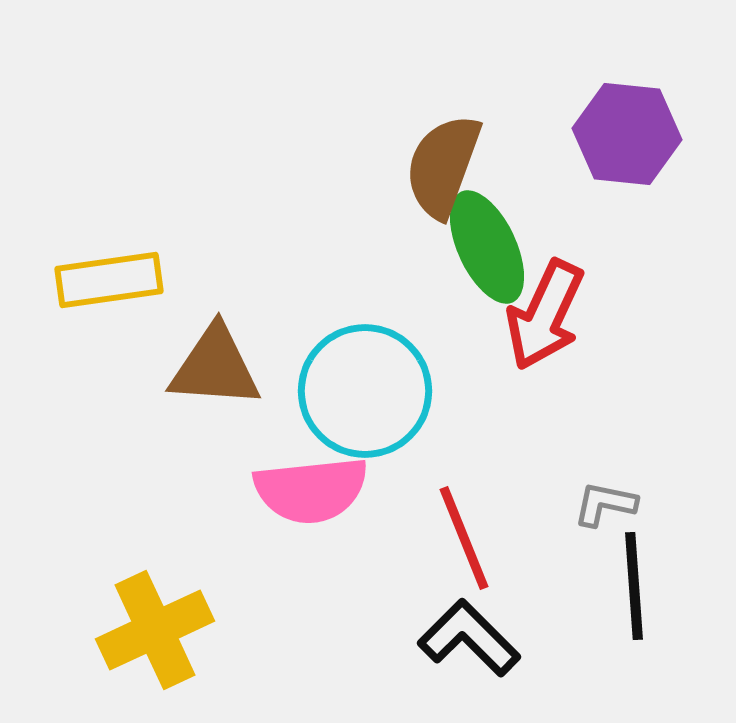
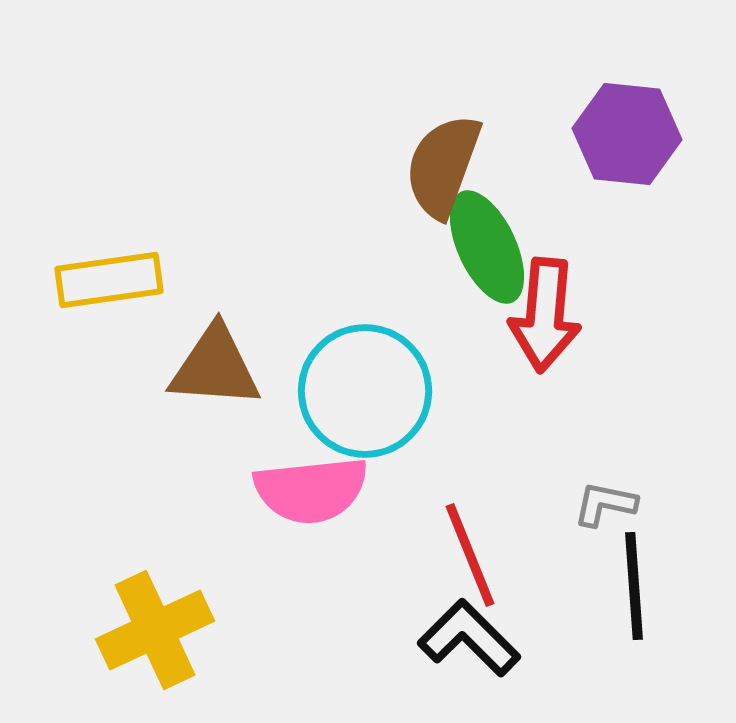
red arrow: rotated 20 degrees counterclockwise
red line: moved 6 px right, 17 px down
